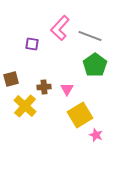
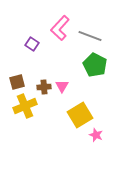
purple square: rotated 24 degrees clockwise
green pentagon: rotated 10 degrees counterclockwise
brown square: moved 6 px right, 3 px down
pink triangle: moved 5 px left, 3 px up
yellow cross: rotated 25 degrees clockwise
